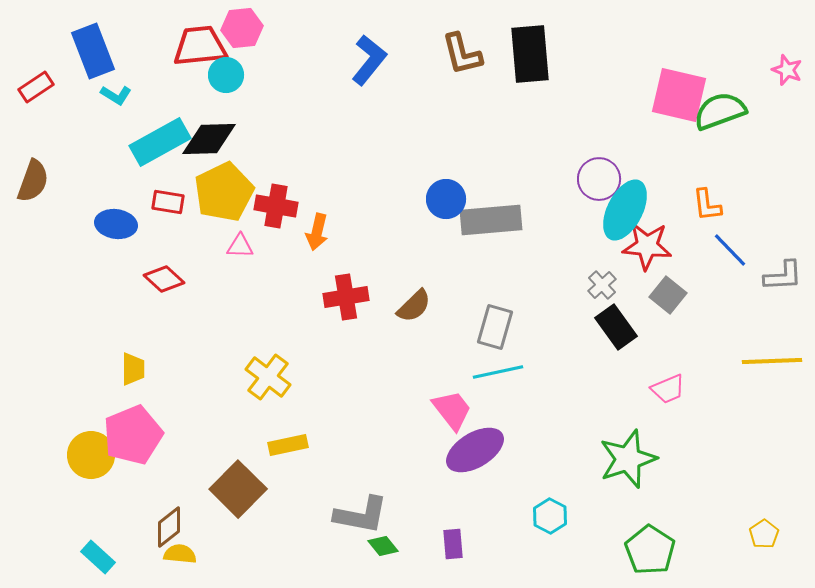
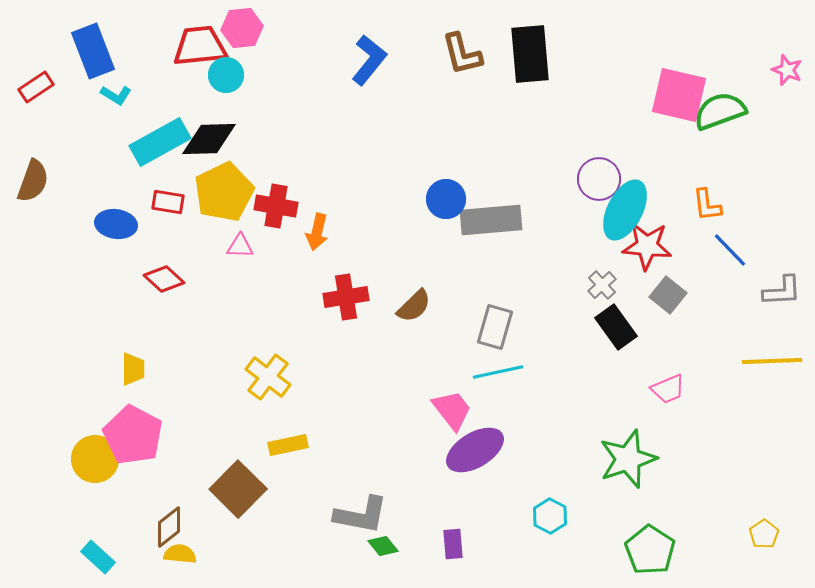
gray L-shape at (783, 276): moved 1 px left, 15 px down
pink pentagon at (133, 435): rotated 22 degrees counterclockwise
yellow circle at (91, 455): moved 4 px right, 4 px down
